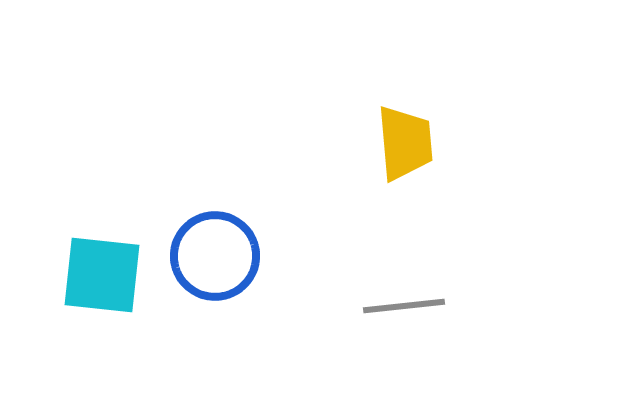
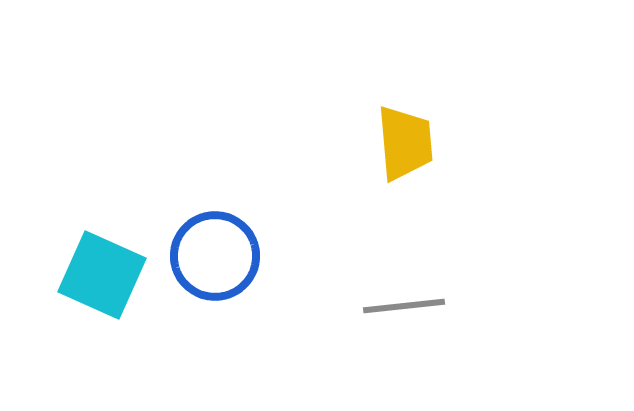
cyan square: rotated 18 degrees clockwise
